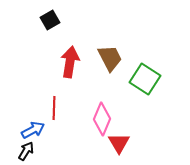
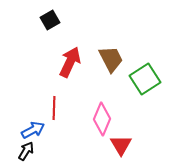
brown trapezoid: moved 1 px right, 1 px down
red arrow: rotated 16 degrees clockwise
green square: rotated 24 degrees clockwise
red triangle: moved 2 px right, 2 px down
